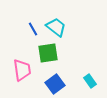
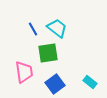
cyan trapezoid: moved 1 px right, 1 px down
pink trapezoid: moved 2 px right, 2 px down
cyan rectangle: moved 1 px down; rotated 16 degrees counterclockwise
